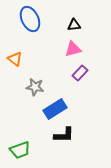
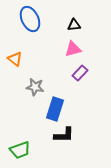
blue rectangle: rotated 40 degrees counterclockwise
